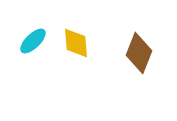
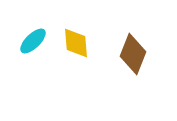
brown diamond: moved 6 px left, 1 px down
